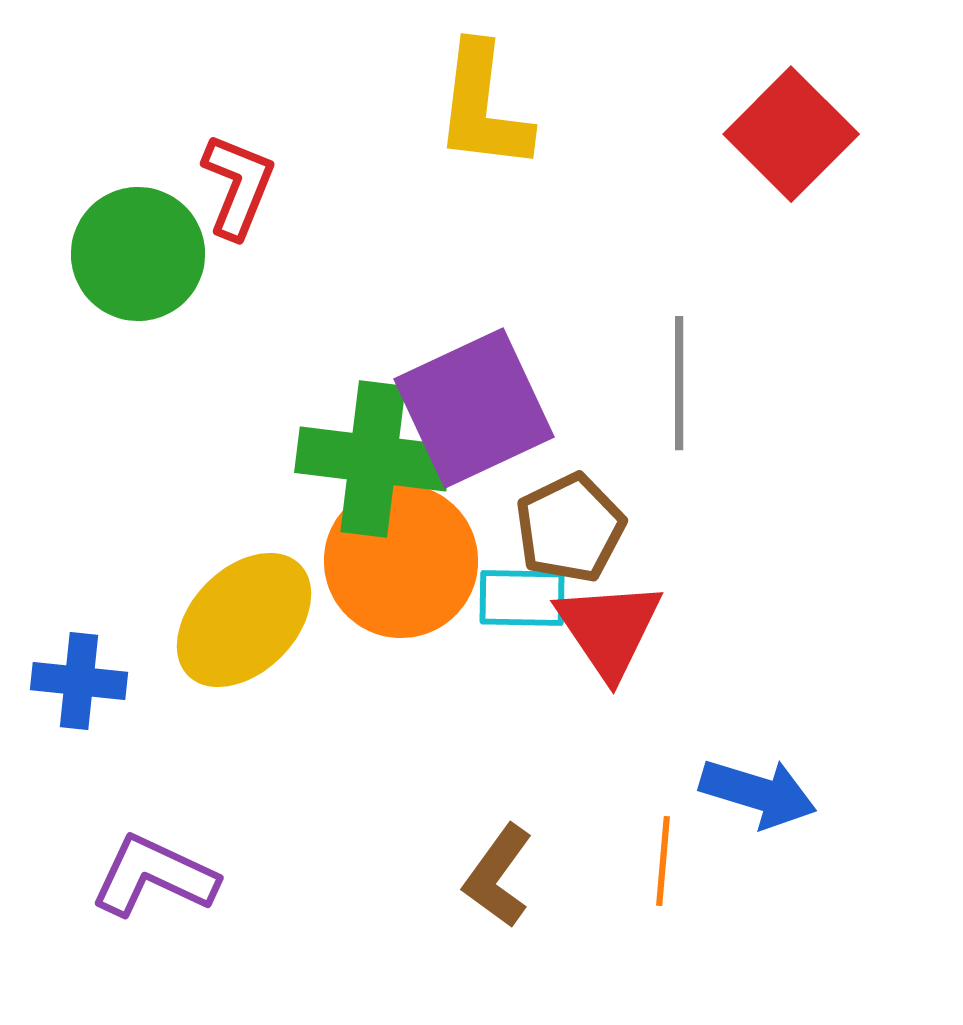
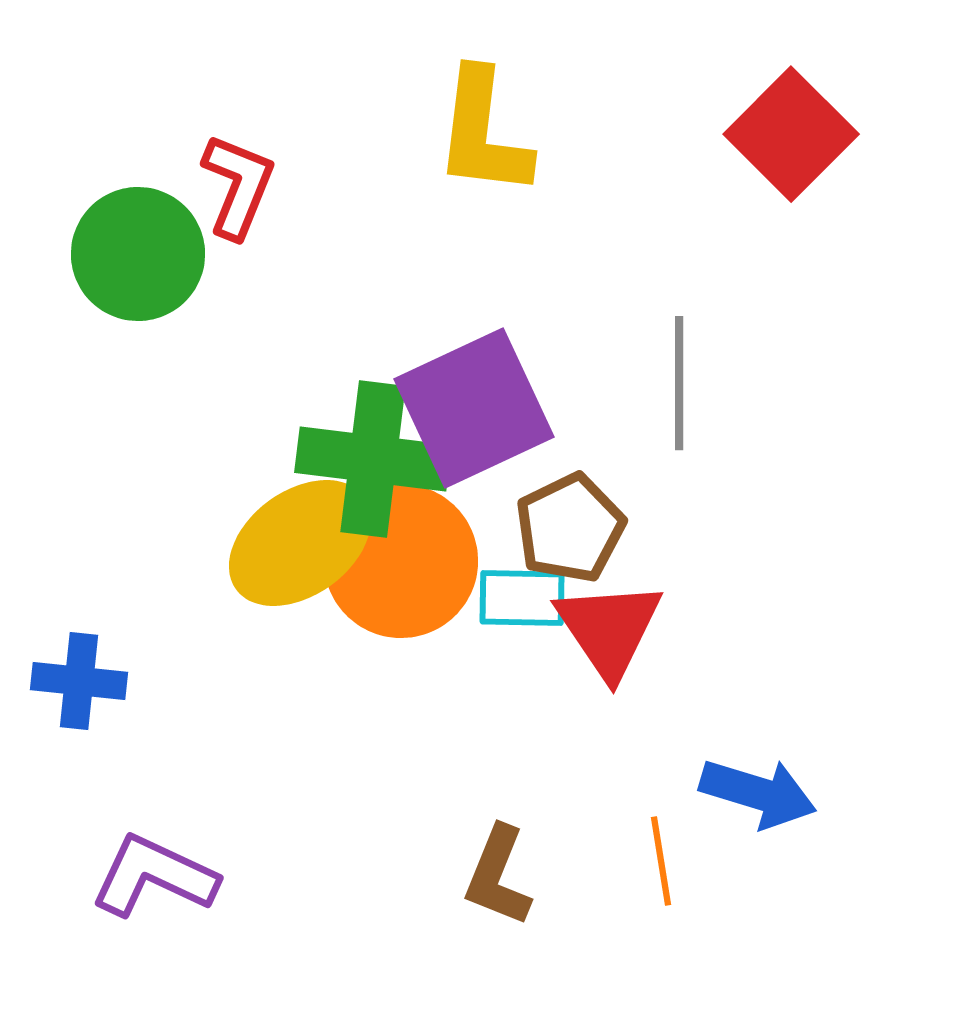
yellow L-shape: moved 26 px down
yellow ellipse: moved 56 px right, 77 px up; rotated 9 degrees clockwise
orange line: moved 2 px left; rotated 14 degrees counterclockwise
brown L-shape: rotated 14 degrees counterclockwise
